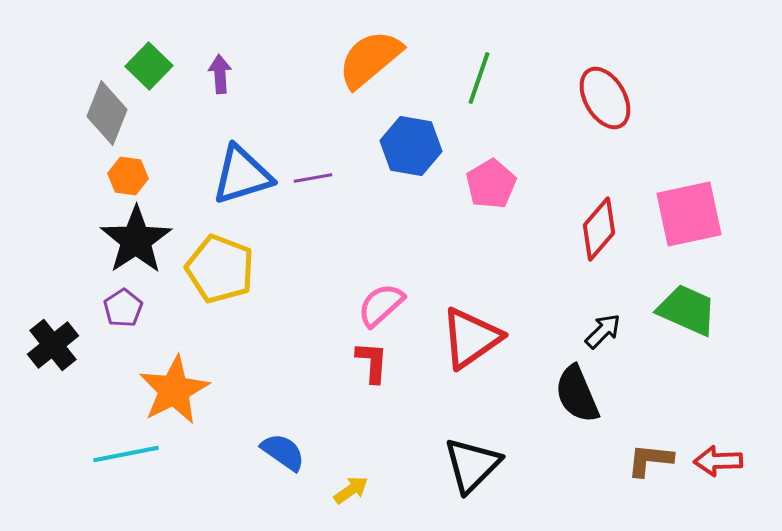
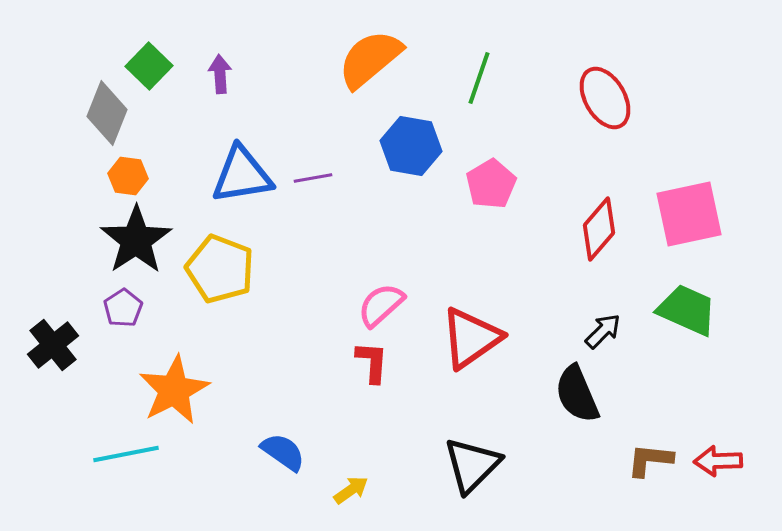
blue triangle: rotated 8 degrees clockwise
